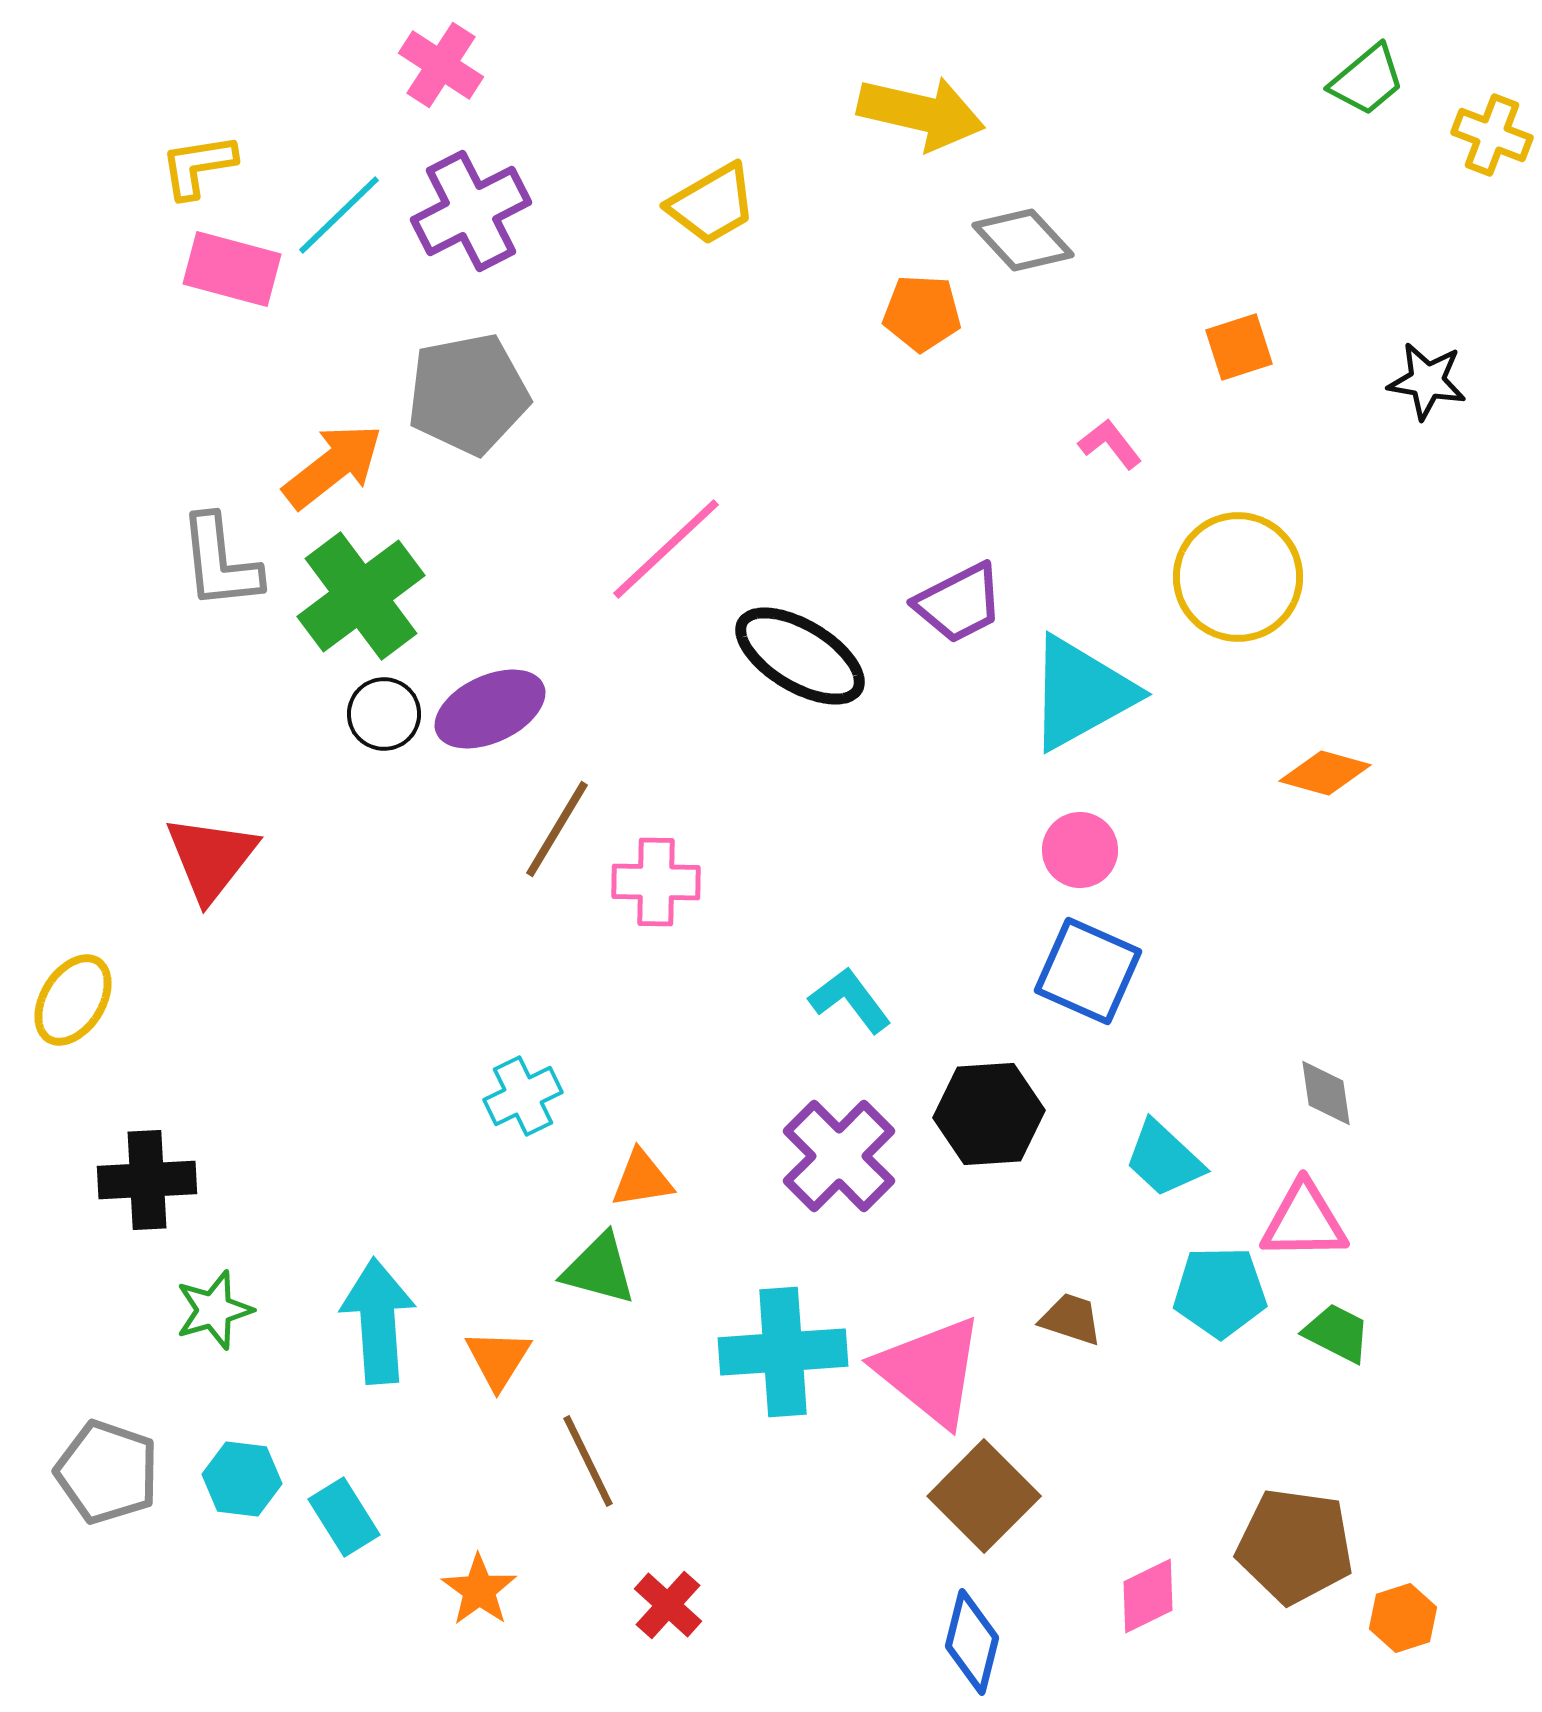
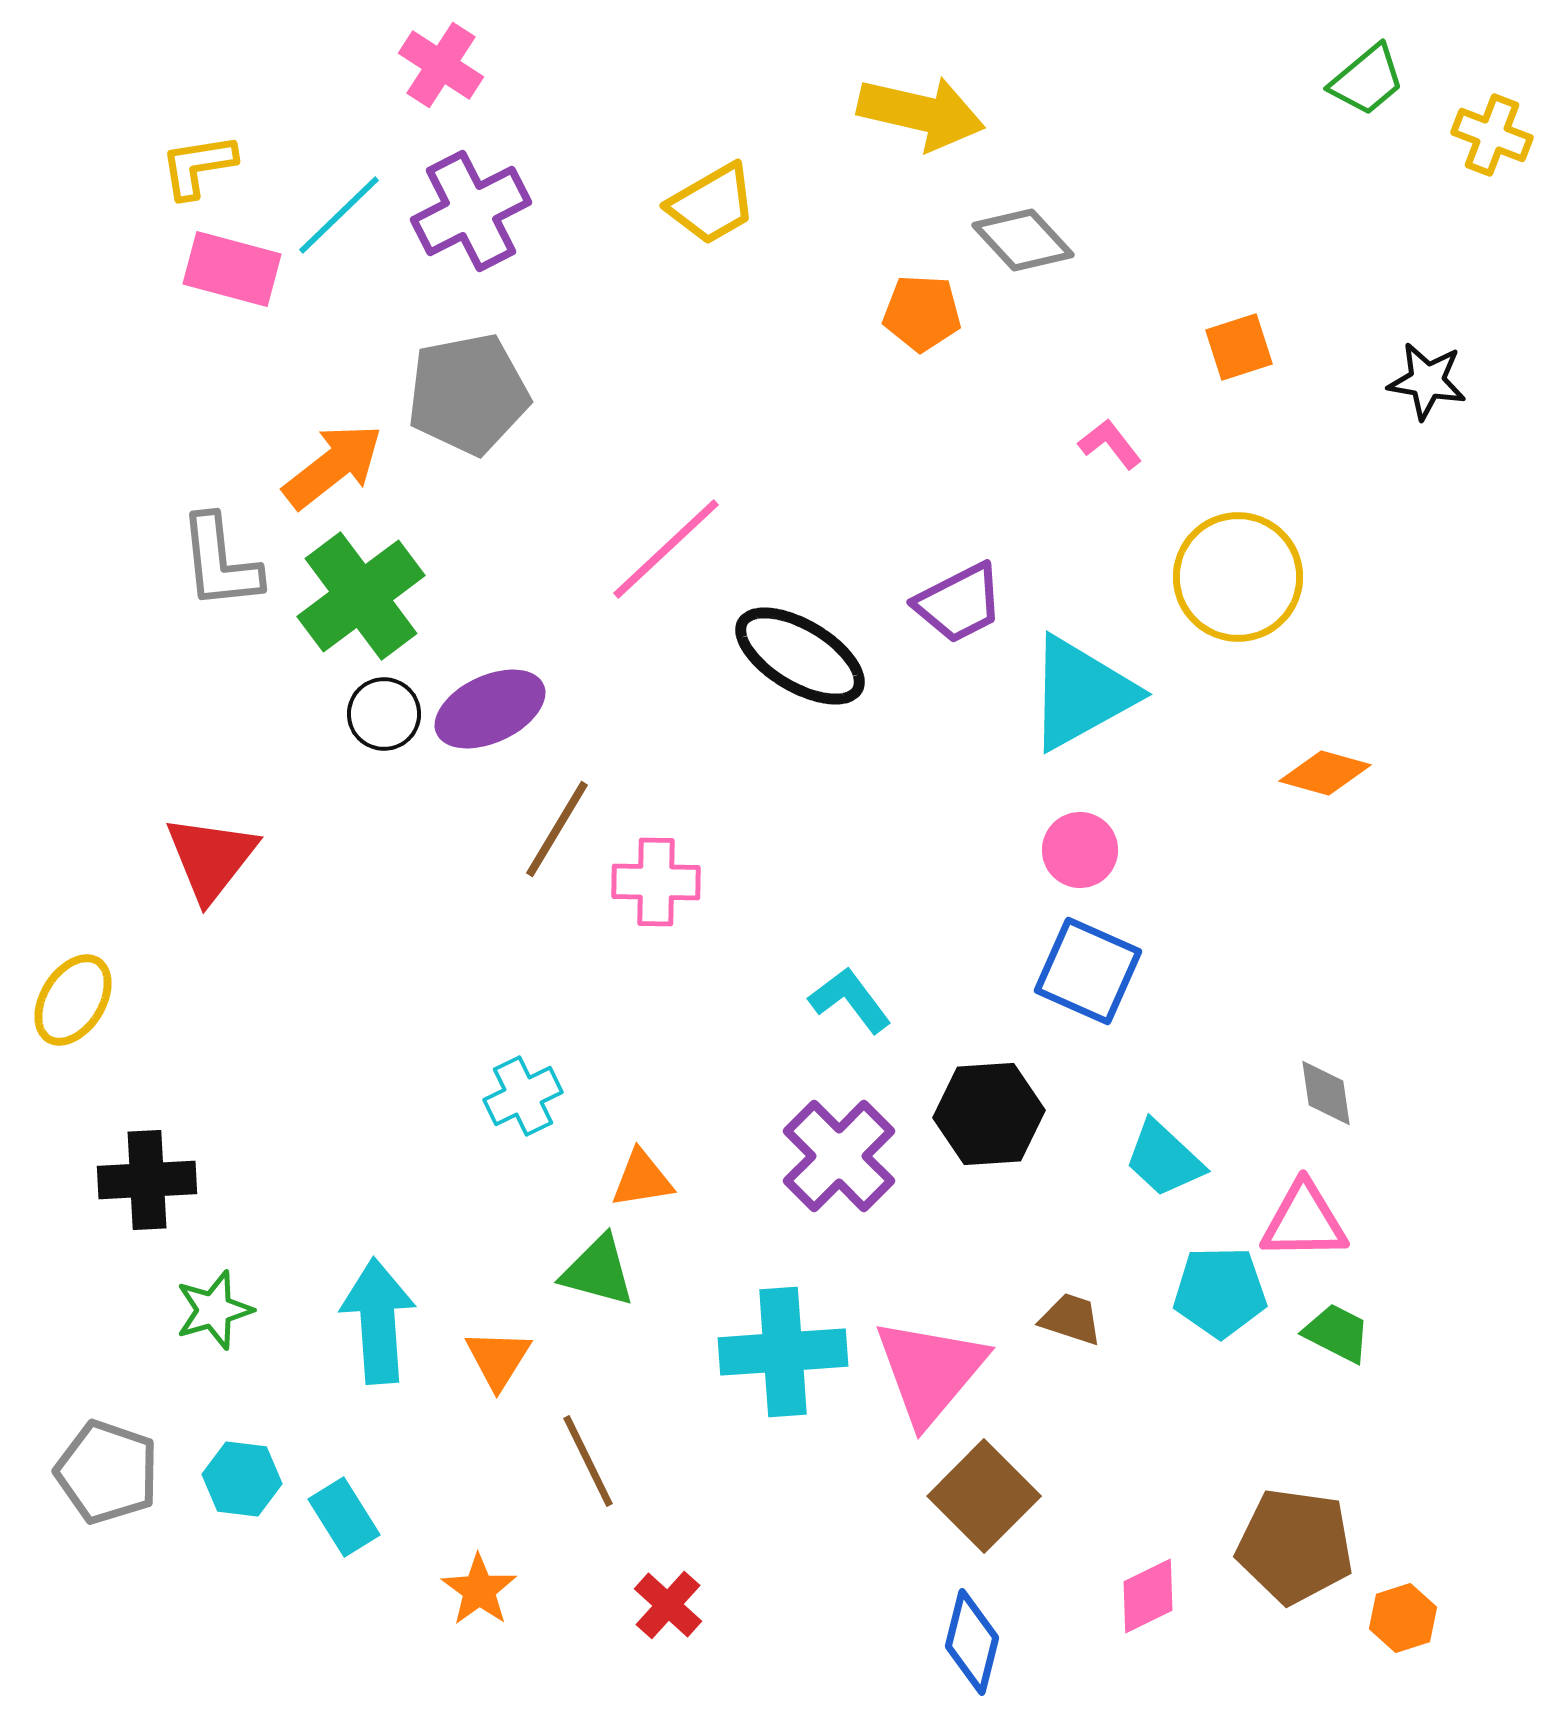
green triangle at (599, 1269): moved 1 px left, 2 px down
pink triangle at (930, 1371): rotated 31 degrees clockwise
